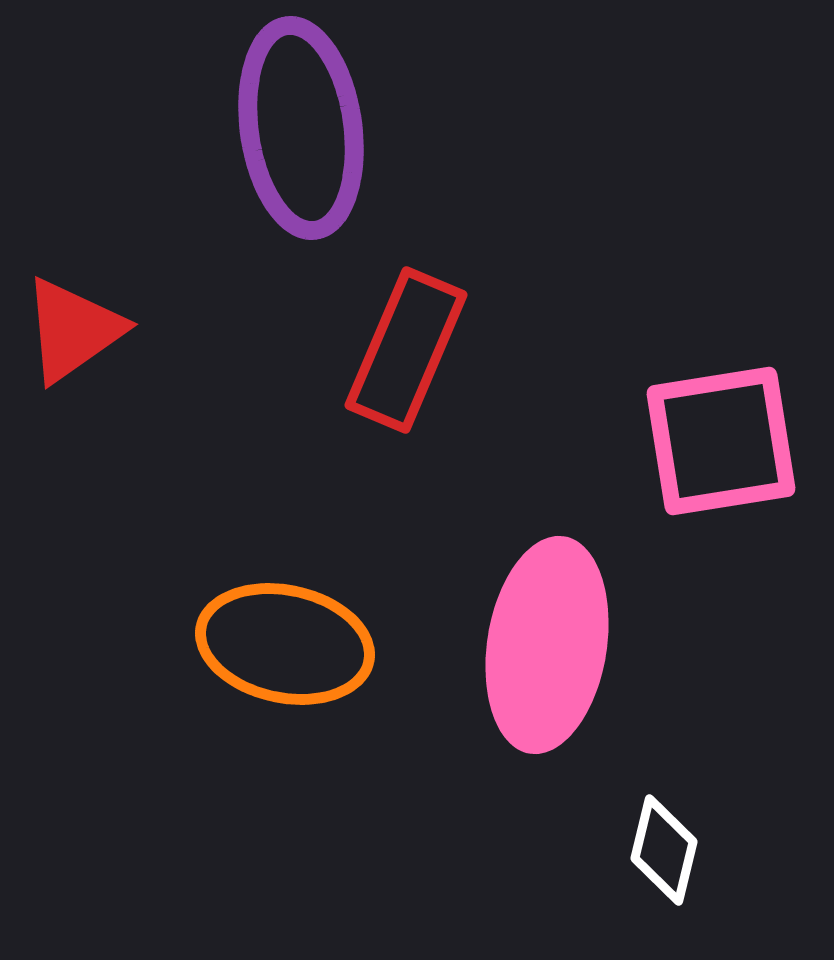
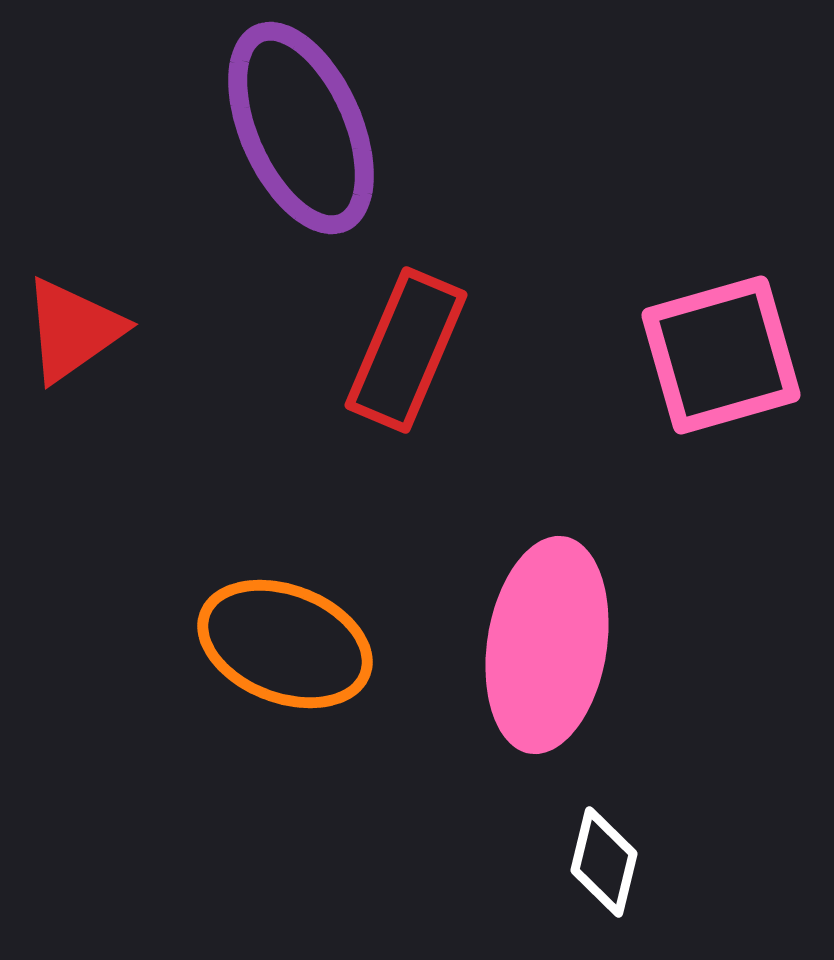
purple ellipse: rotated 16 degrees counterclockwise
pink square: moved 86 px up; rotated 7 degrees counterclockwise
orange ellipse: rotated 9 degrees clockwise
white diamond: moved 60 px left, 12 px down
